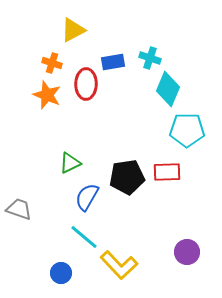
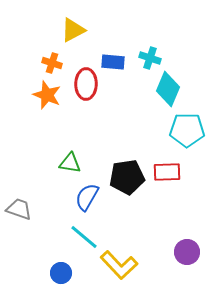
blue rectangle: rotated 15 degrees clockwise
green triangle: rotated 35 degrees clockwise
